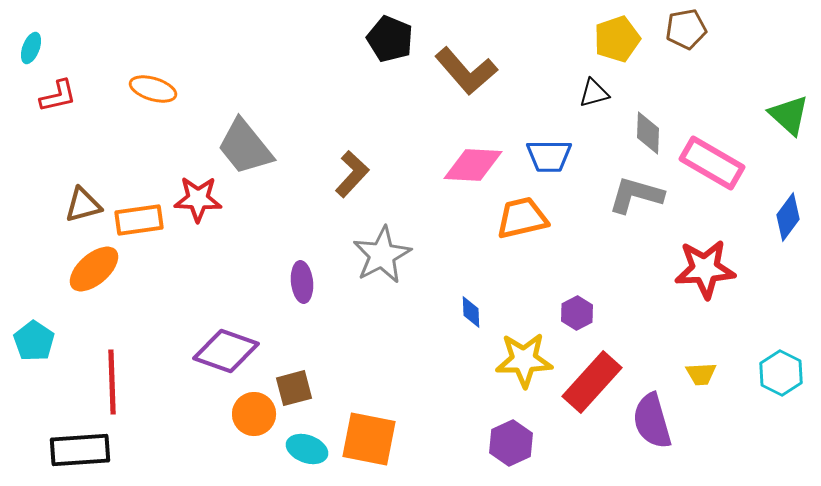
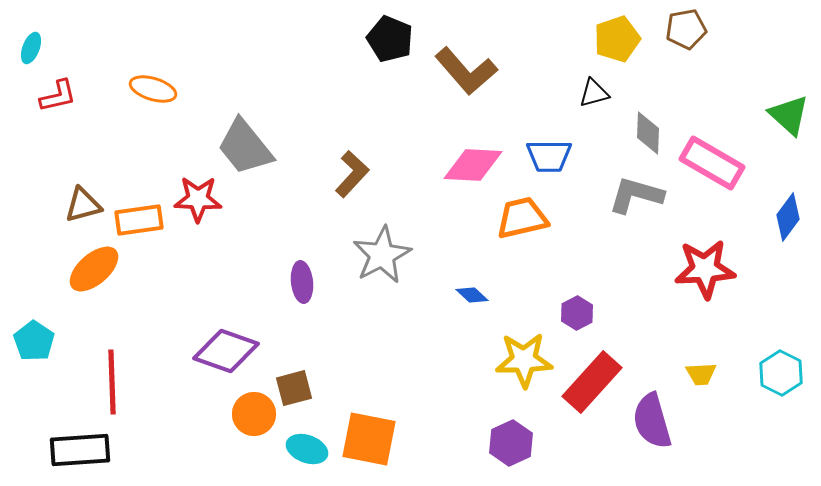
blue diamond at (471, 312): moved 1 px right, 17 px up; rotated 44 degrees counterclockwise
